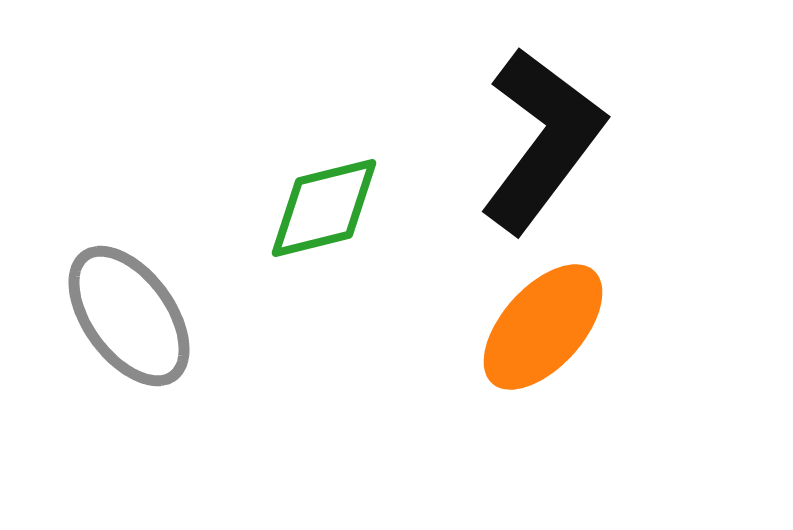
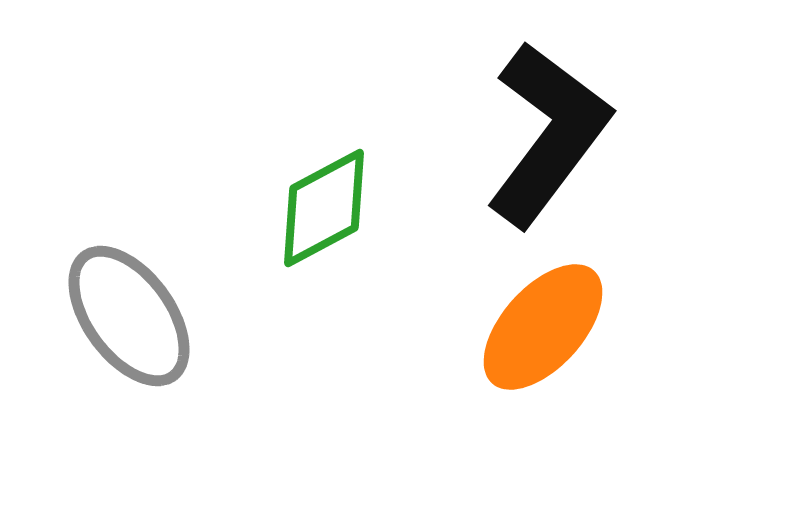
black L-shape: moved 6 px right, 6 px up
green diamond: rotated 14 degrees counterclockwise
